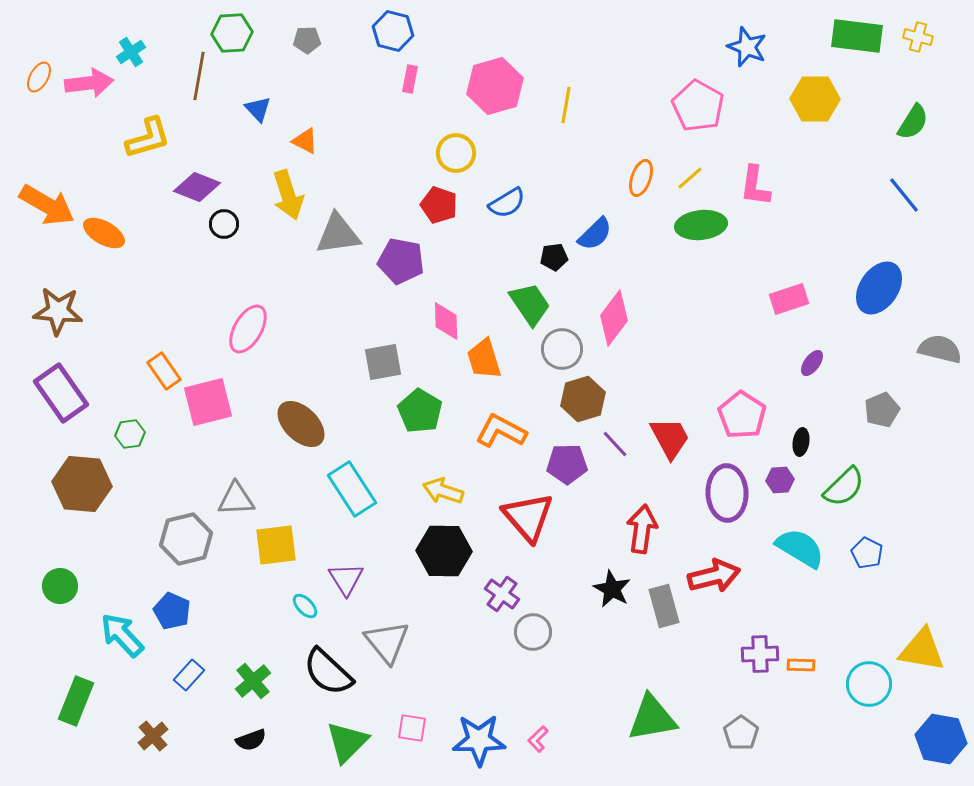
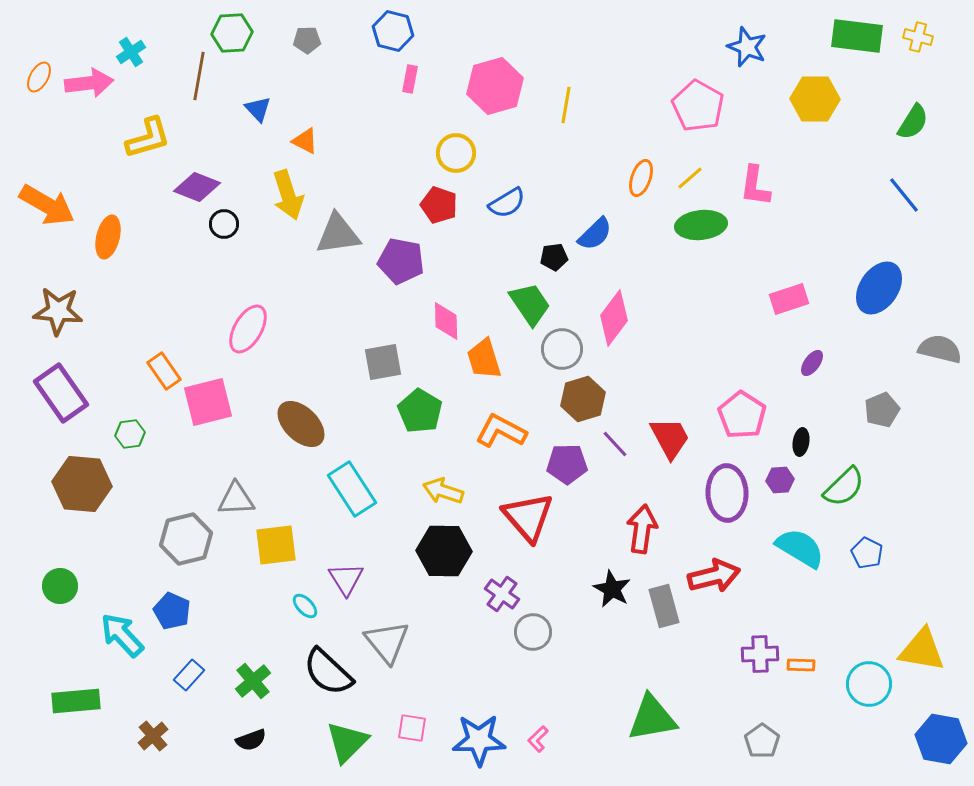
orange ellipse at (104, 233): moved 4 px right, 4 px down; rotated 75 degrees clockwise
green rectangle at (76, 701): rotated 63 degrees clockwise
gray pentagon at (741, 733): moved 21 px right, 8 px down
